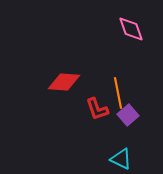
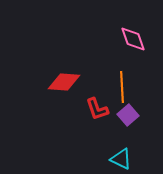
pink diamond: moved 2 px right, 10 px down
orange line: moved 4 px right, 6 px up; rotated 8 degrees clockwise
